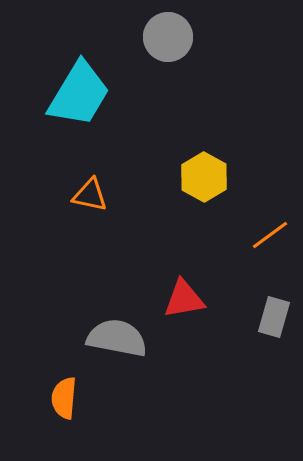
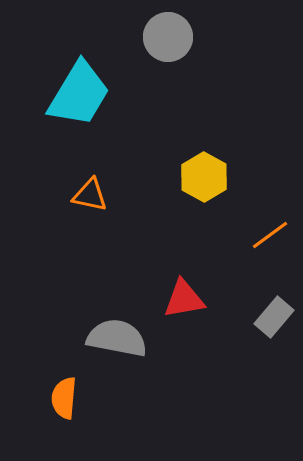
gray rectangle: rotated 24 degrees clockwise
